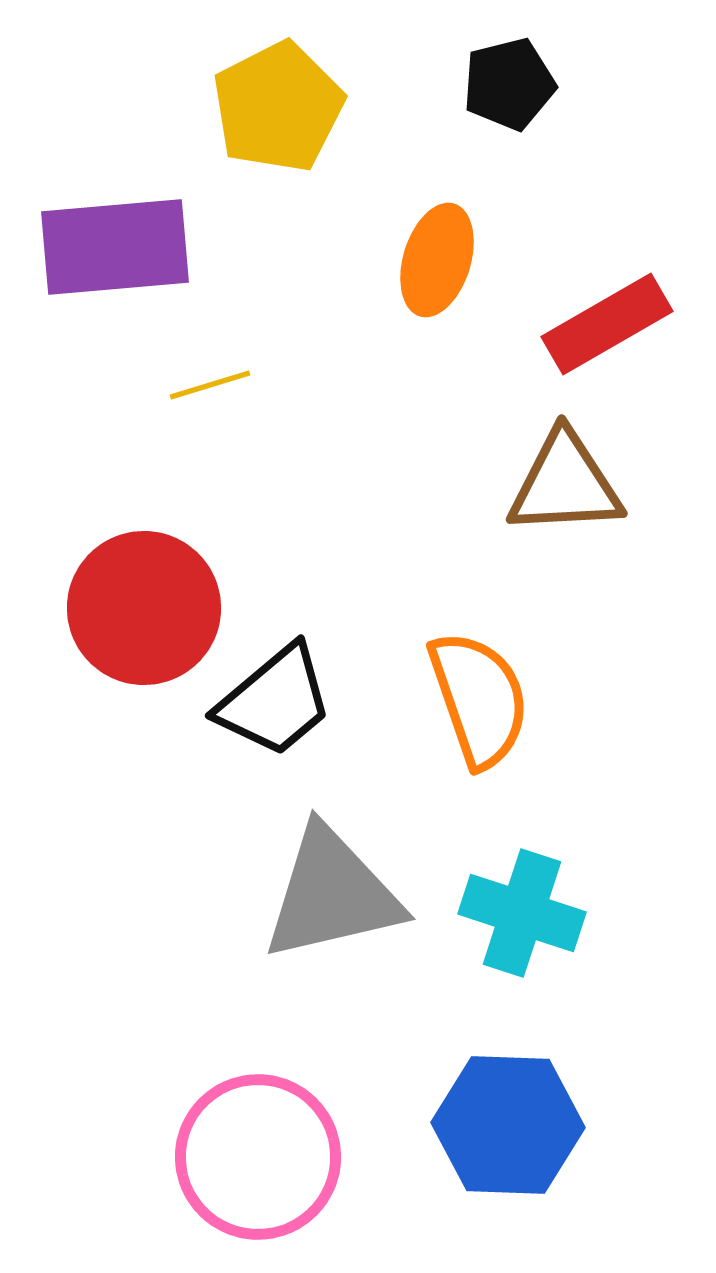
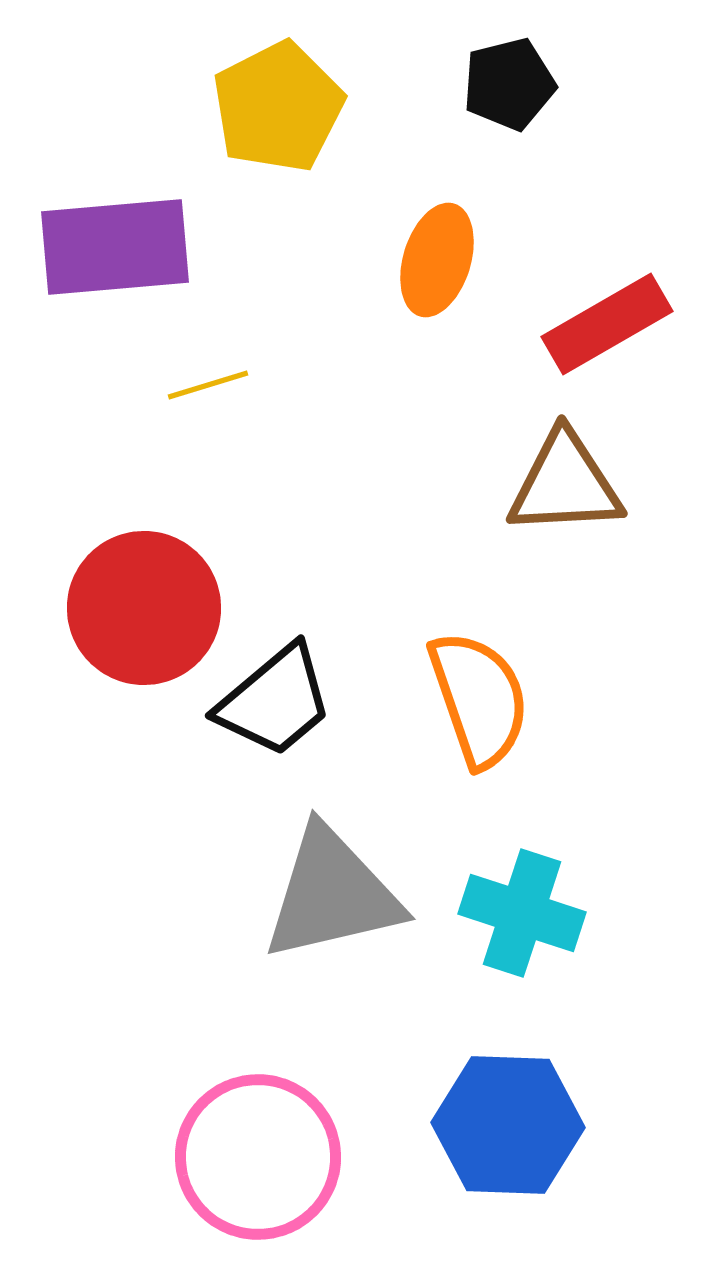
yellow line: moved 2 px left
